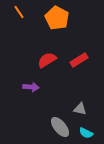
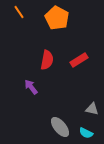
red semicircle: rotated 132 degrees clockwise
purple arrow: rotated 133 degrees counterclockwise
gray triangle: moved 12 px right
